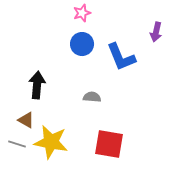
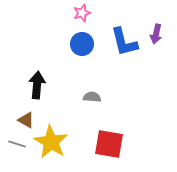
purple arrow: moved 2 px down
blue L-shape: moved 3 px right, 15 px up; rotated 8 degrees clockwise
yellow star: rotated 20 degrees clockwise
